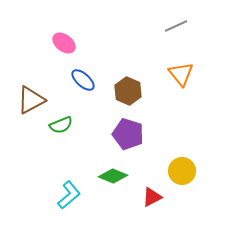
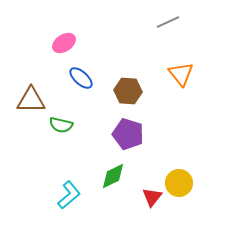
gray line: moved 8 px left, 4 px up
pink ellipse: rotated 70 degrees counterclockwise
blue ellipse: moved 2 px left, 2 px up
brown hexagon: rotated 20 degrees counterclockwise
brown triangle: rotated 28 degrees clockwise
green semicircle: rotated 35 degrees clockwise
yellow circle: moved 3 px left, 12 px down
green diamond: rotated 48 degrees counterclockwise
red triangle: rotated 25 degrees counterclockwise
